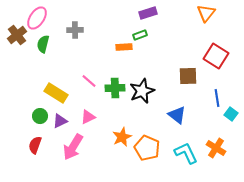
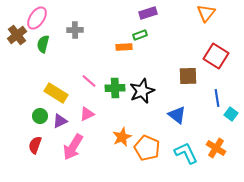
pink triangle: moved 1 px left, 3 px up
